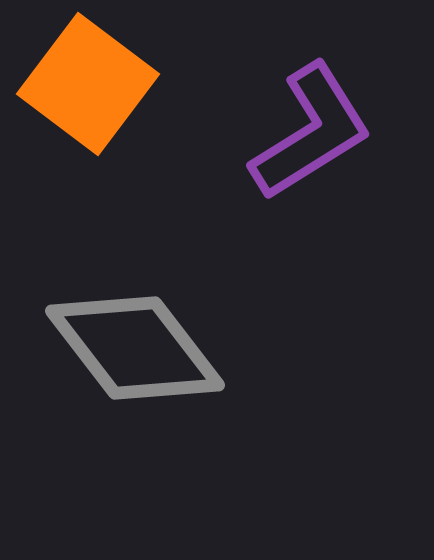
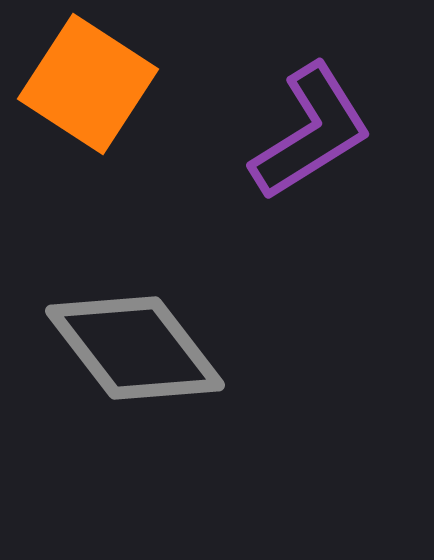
orange square: rotated 4 degrees counterclockwise
